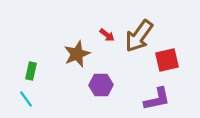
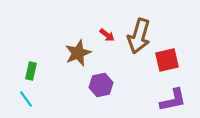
brown arrow: rotated 20 degrees counterclockwise
brown star: moved 1 px right, 1 px up
purple hexagon: rotated 10 degrees counterclockwise
purple L-shape: moved 16 px right, 1 px down
